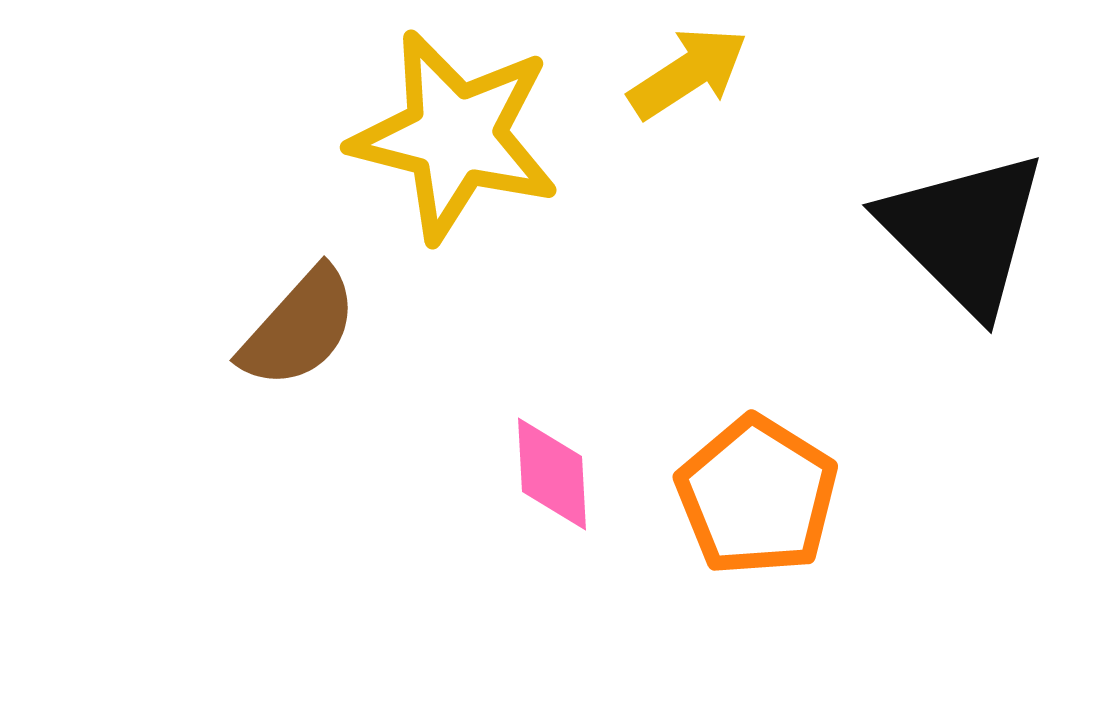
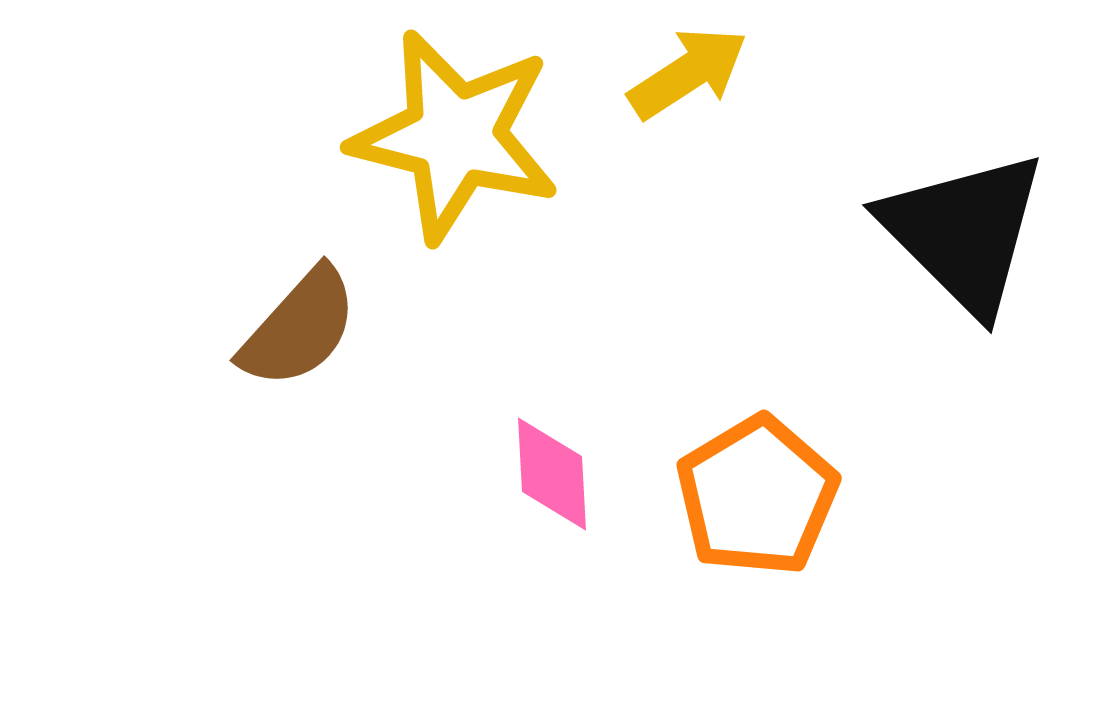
orange pentagon: rotated 9 degrees clockwise
